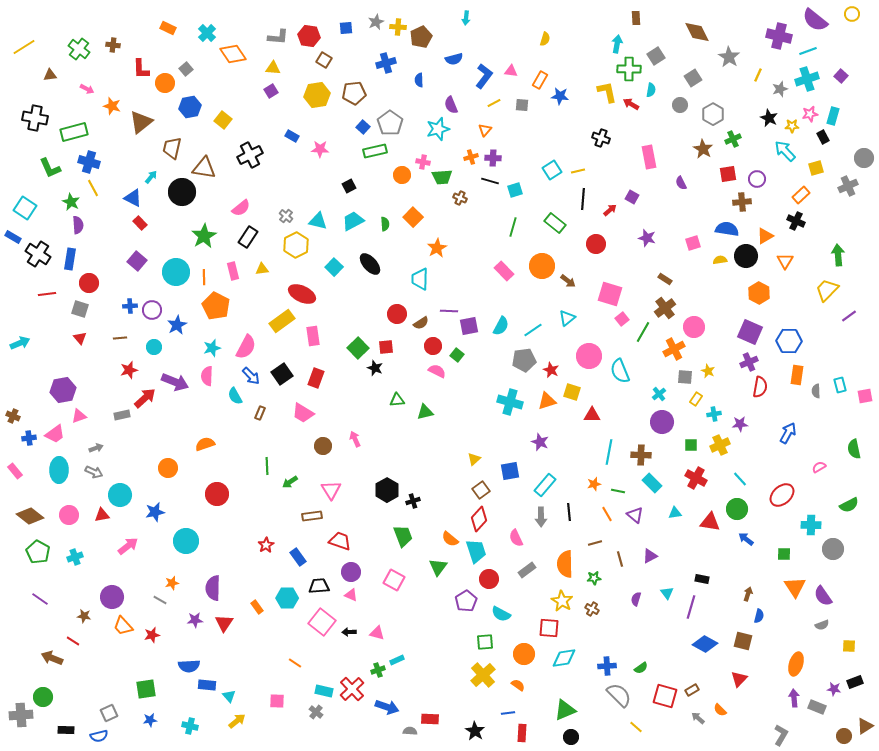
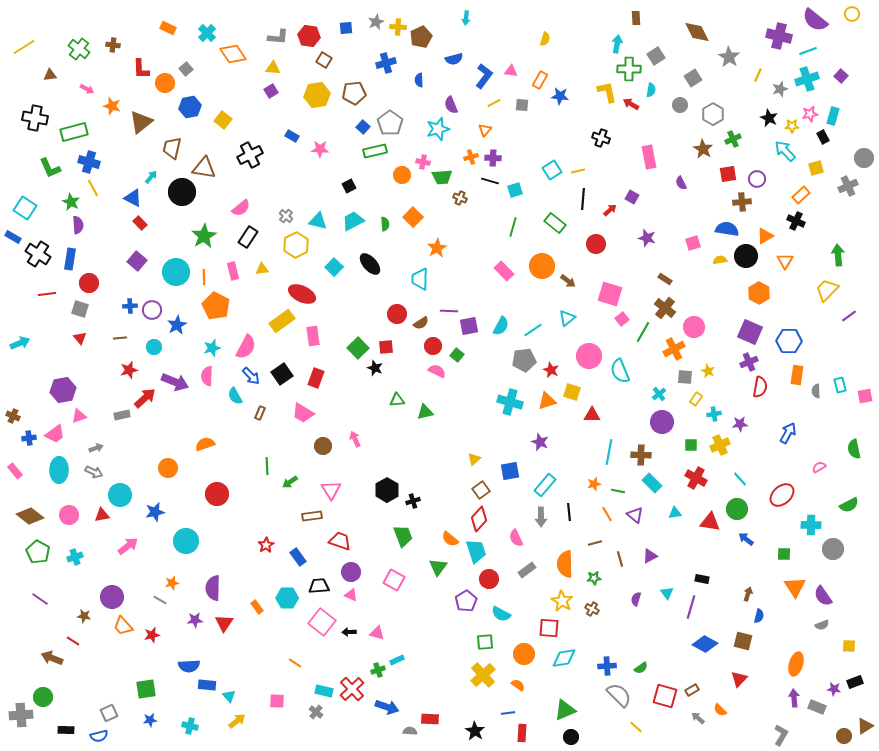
brown cross at (665, 308): rotated 15 degrees counterclockwise
